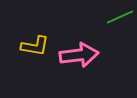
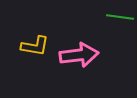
green line: rotated 32 degrees clockwise
